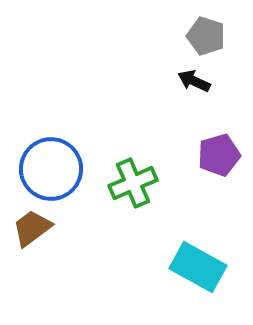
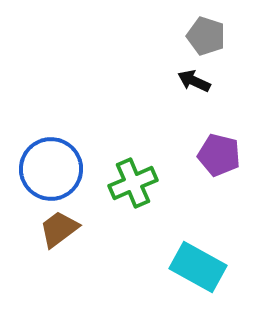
purple pentagon: rotated 30 degrees clockwise
brown trapezoid: moved 27 px right, 1 px down
